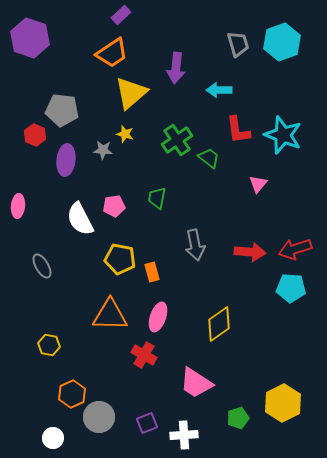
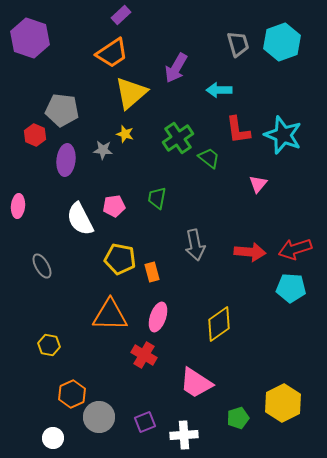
purple arrow at (176, 68): rotated 24 degrees clockwise
green cross at (177, 140): moved 1 px right, 2 px up
purple square at (147, 423): moved 2 px left, 1 px up
